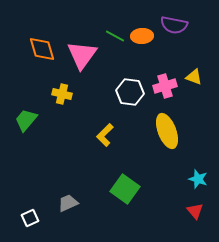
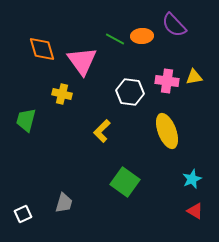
purple semicircle: rotated 36 degrees clockwise
green line: moved 3 px down
pink triangle: moved 6 px down; rotated 12 degrees counterclockwise
yellow triangle: rotated 30 degrees counterclockwise
pink cross: moved 2 px right, 5 px up; rotated 25 degrees clockwise
green trapezoid: rotated 25 degrees counterclockwise
yellow L-shape: moved 3 px left, 4 px up
cyan star: moved 6 px left; rotated 30 degrees clockwise
green square: moved 7 px up
gray trapezoid: moved 4 px left; rotated 130 degrees clockwise
red triangle: rotated 18 degrees counterclockwise
white square: moved 7 px left, 4 px up
